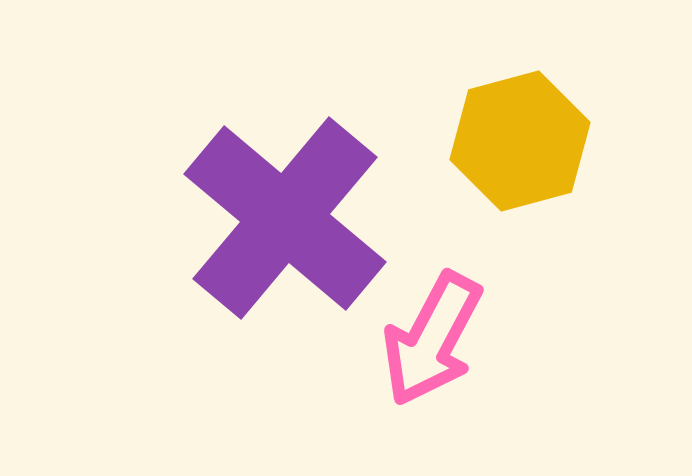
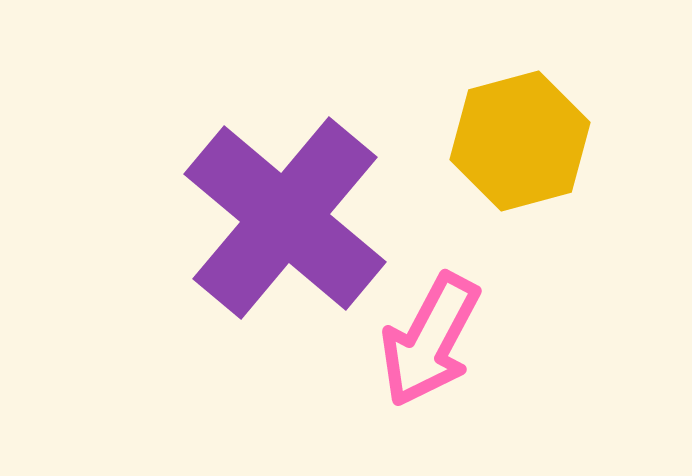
pink arrow: moved 2 px left, 1 px down
